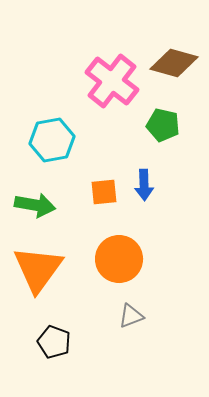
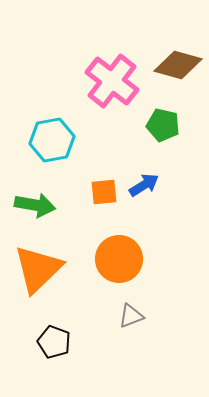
brown diamond: moved 4 px right, 2 px down
blue arrow: rotated 120 degrees counterclockwise
orange triangle: rotated 10 degrees clockwise
